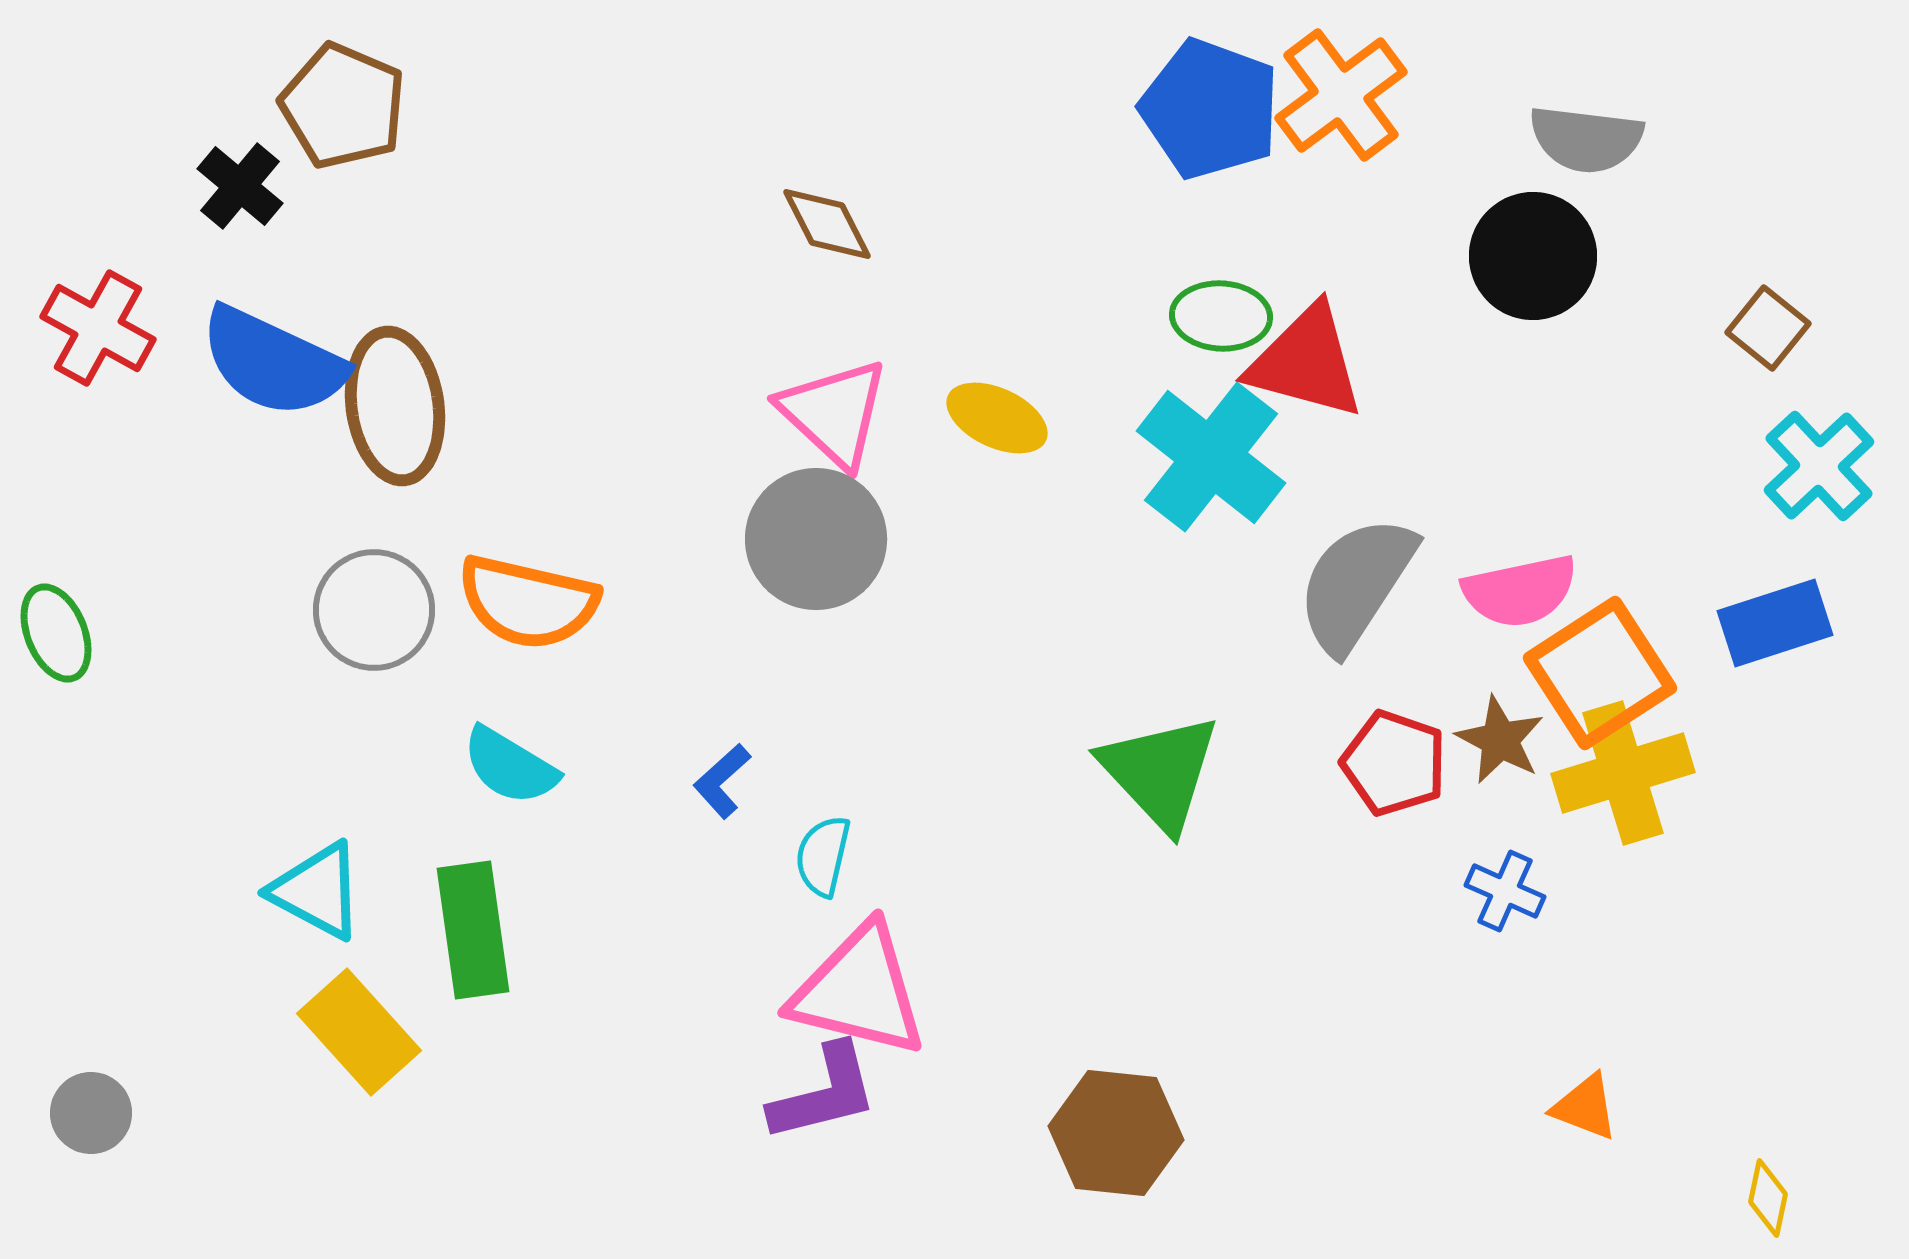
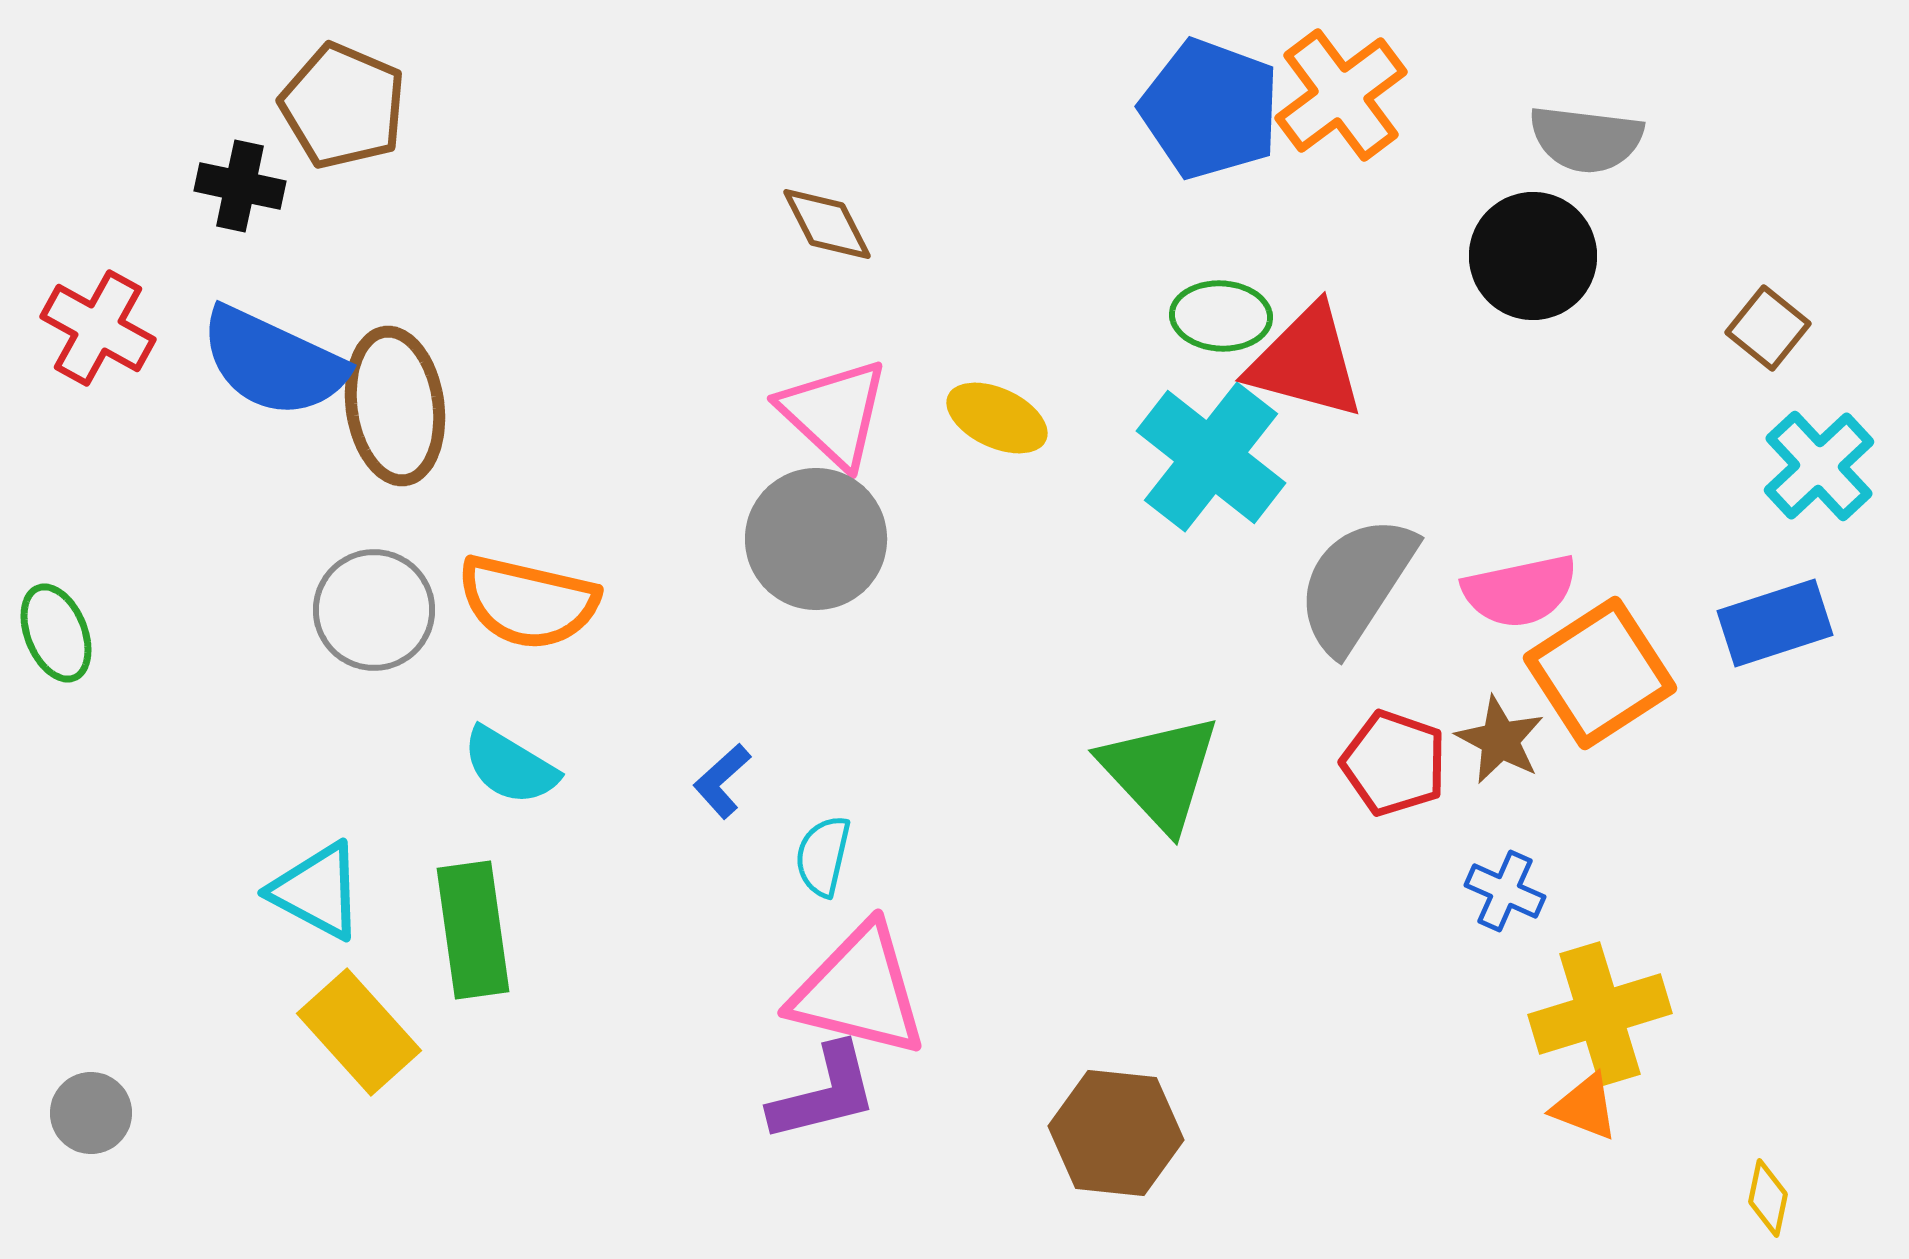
black cross at (240, 186): rotated 28 degrees counterclockwise
yellow cross at (1623, 773): moved 23 px left, 241 px down
